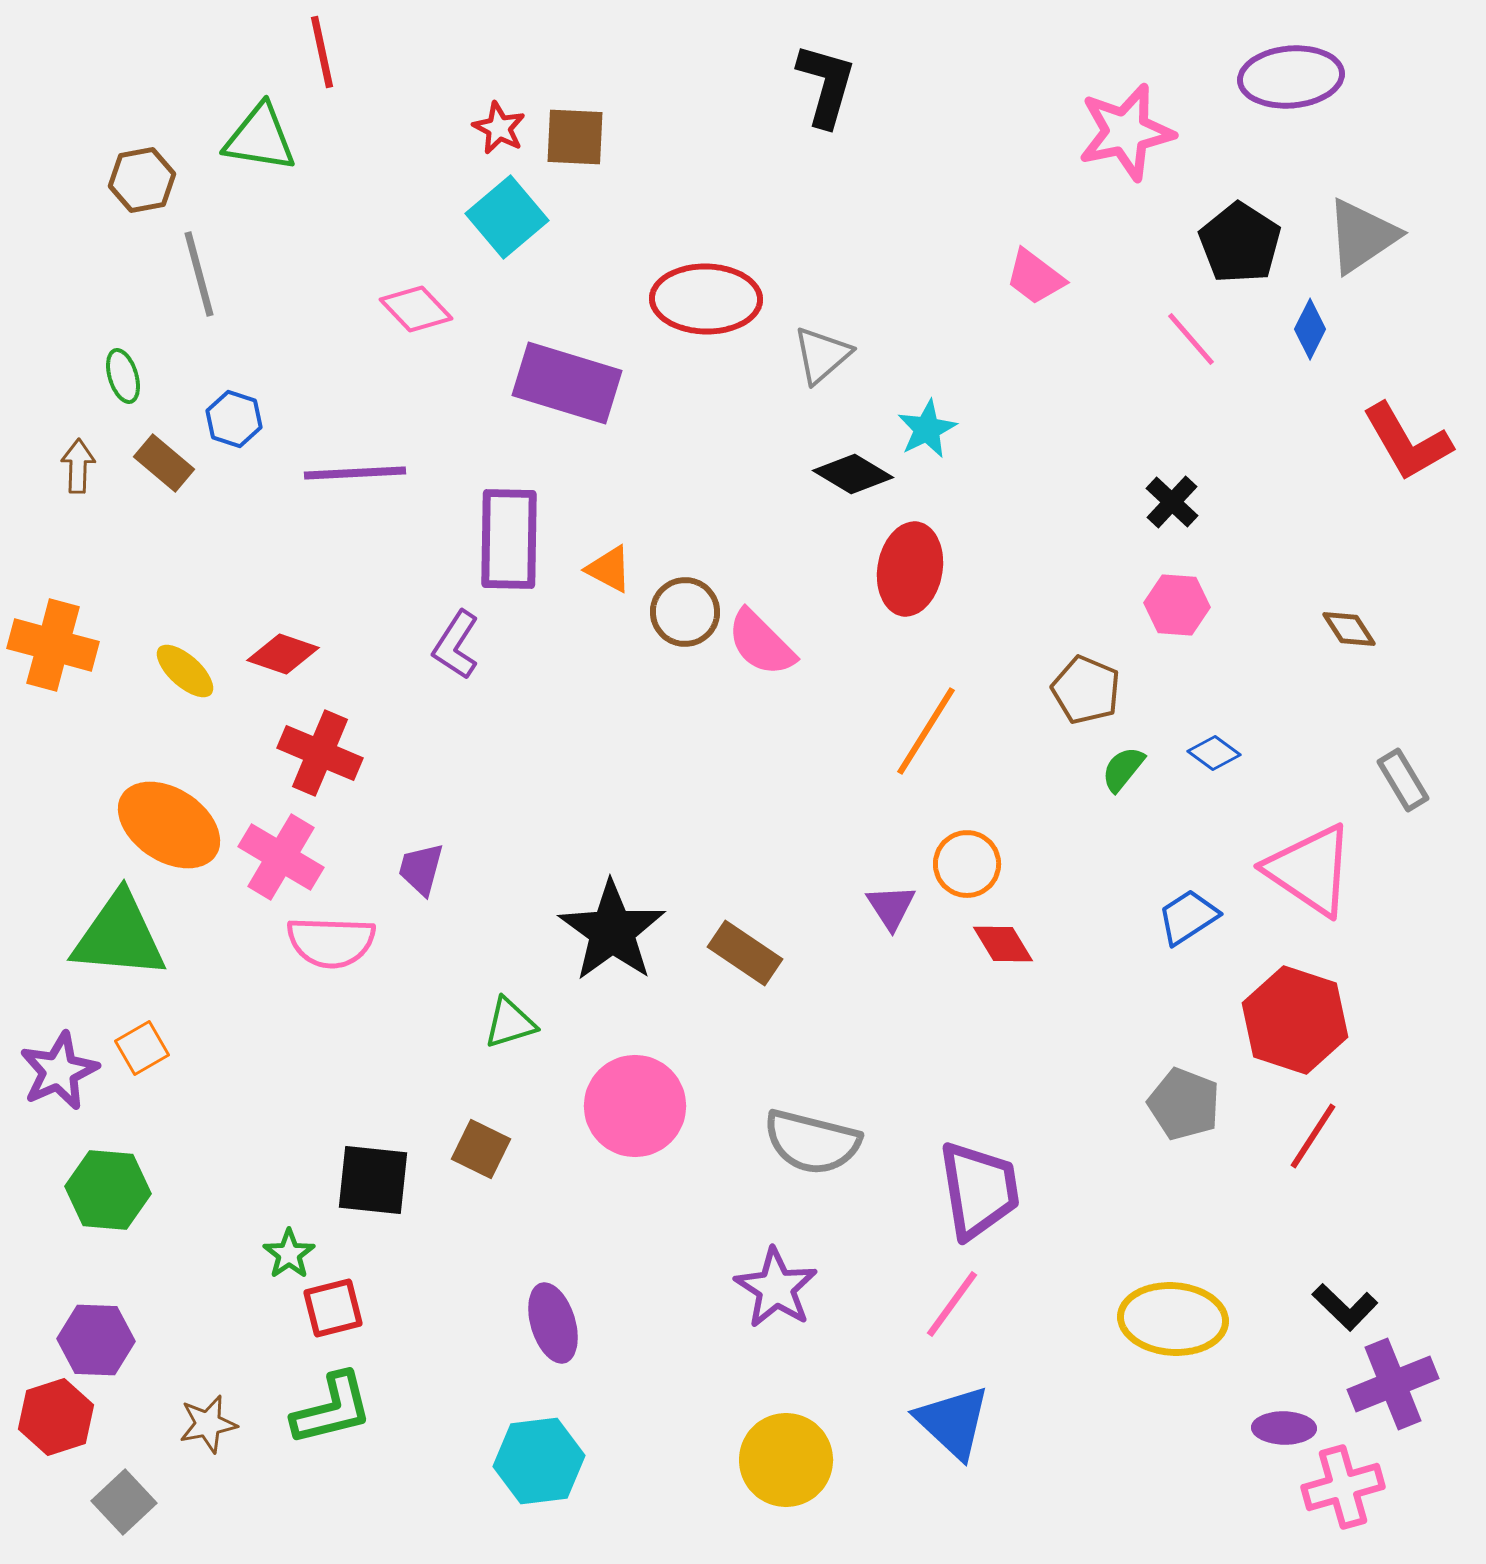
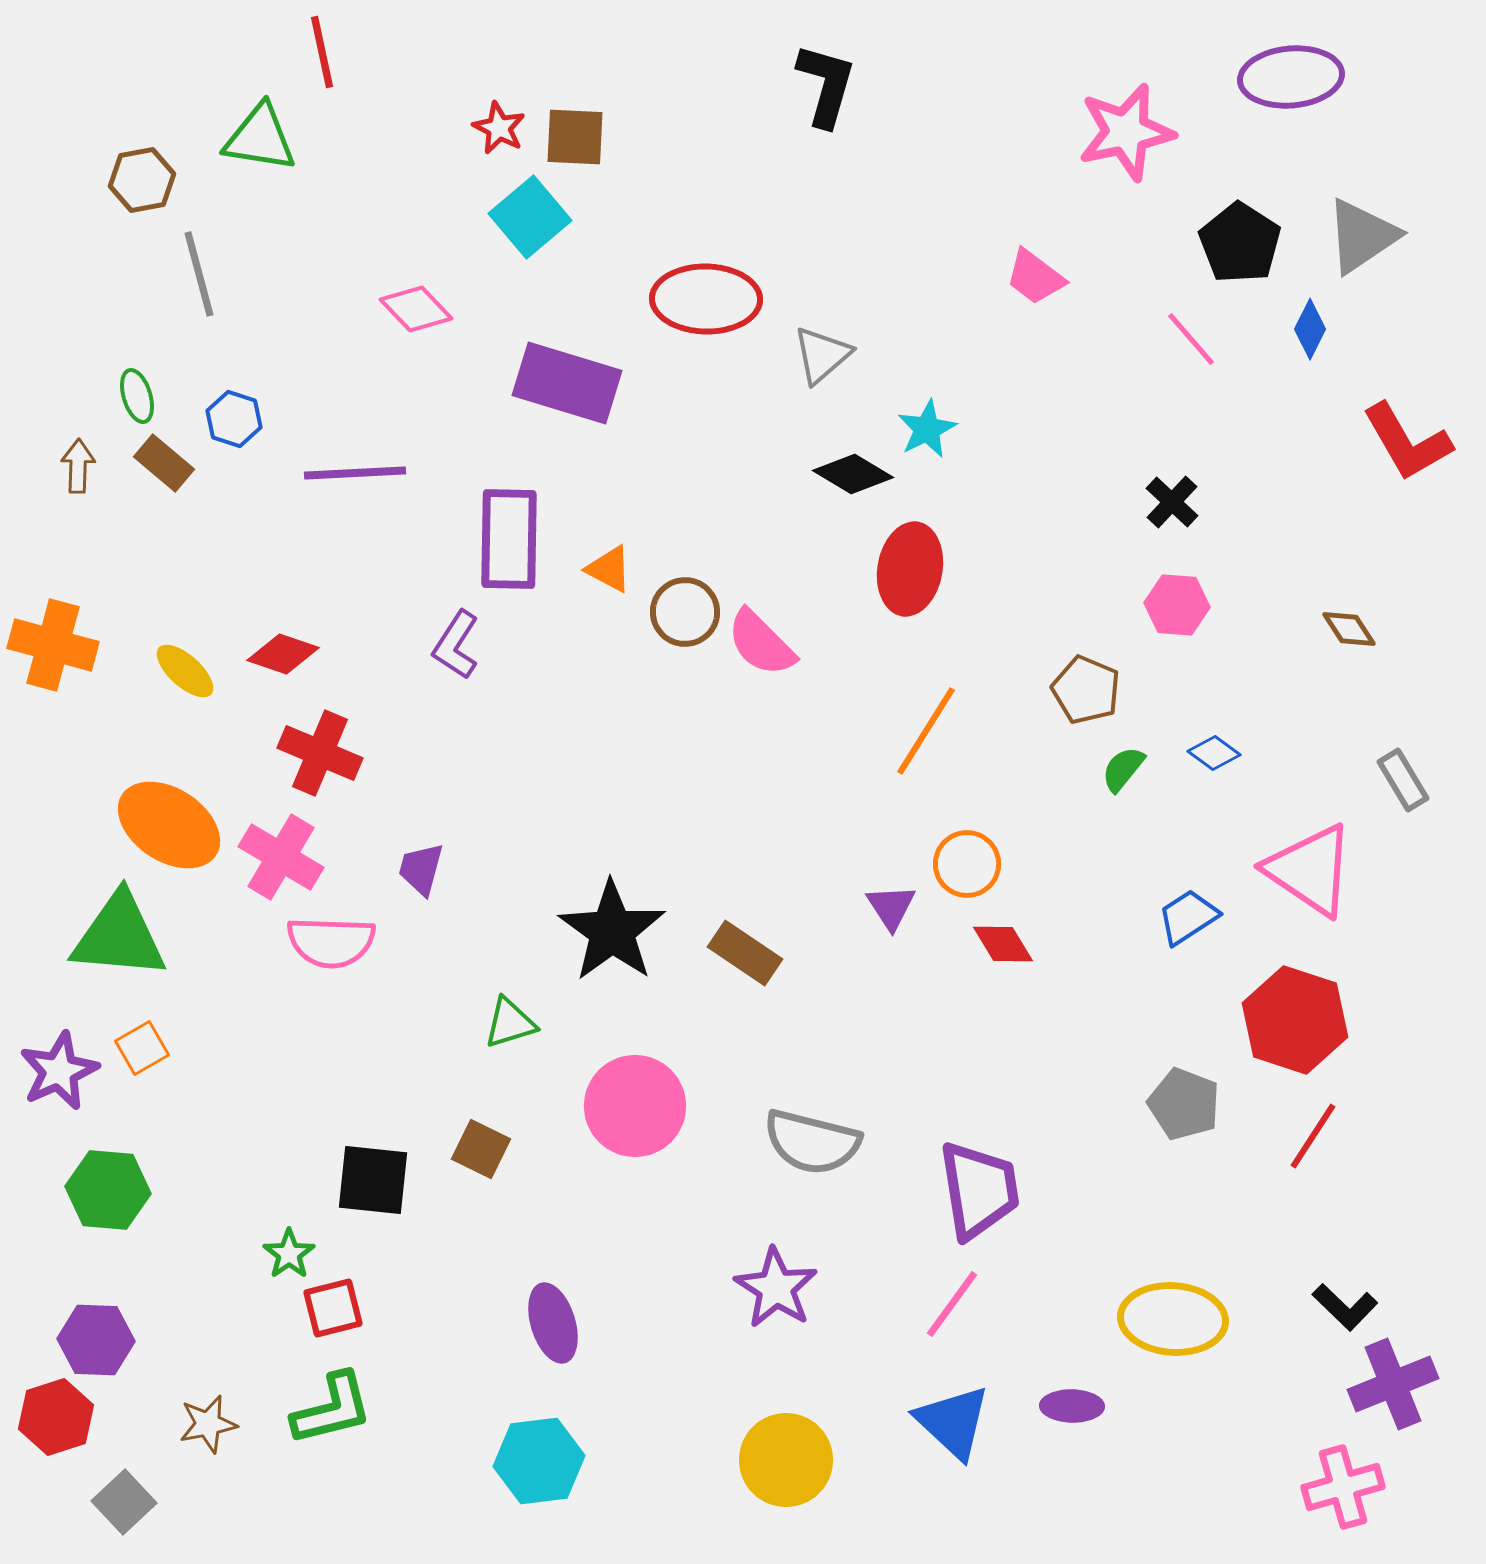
cyan square at (507, 217): moved 23 px right
green ellipse at (123, 376): moved 14 px right, 20 px down
purple ellipse at (1284, 1428): moved 212 px left, 22 px up
